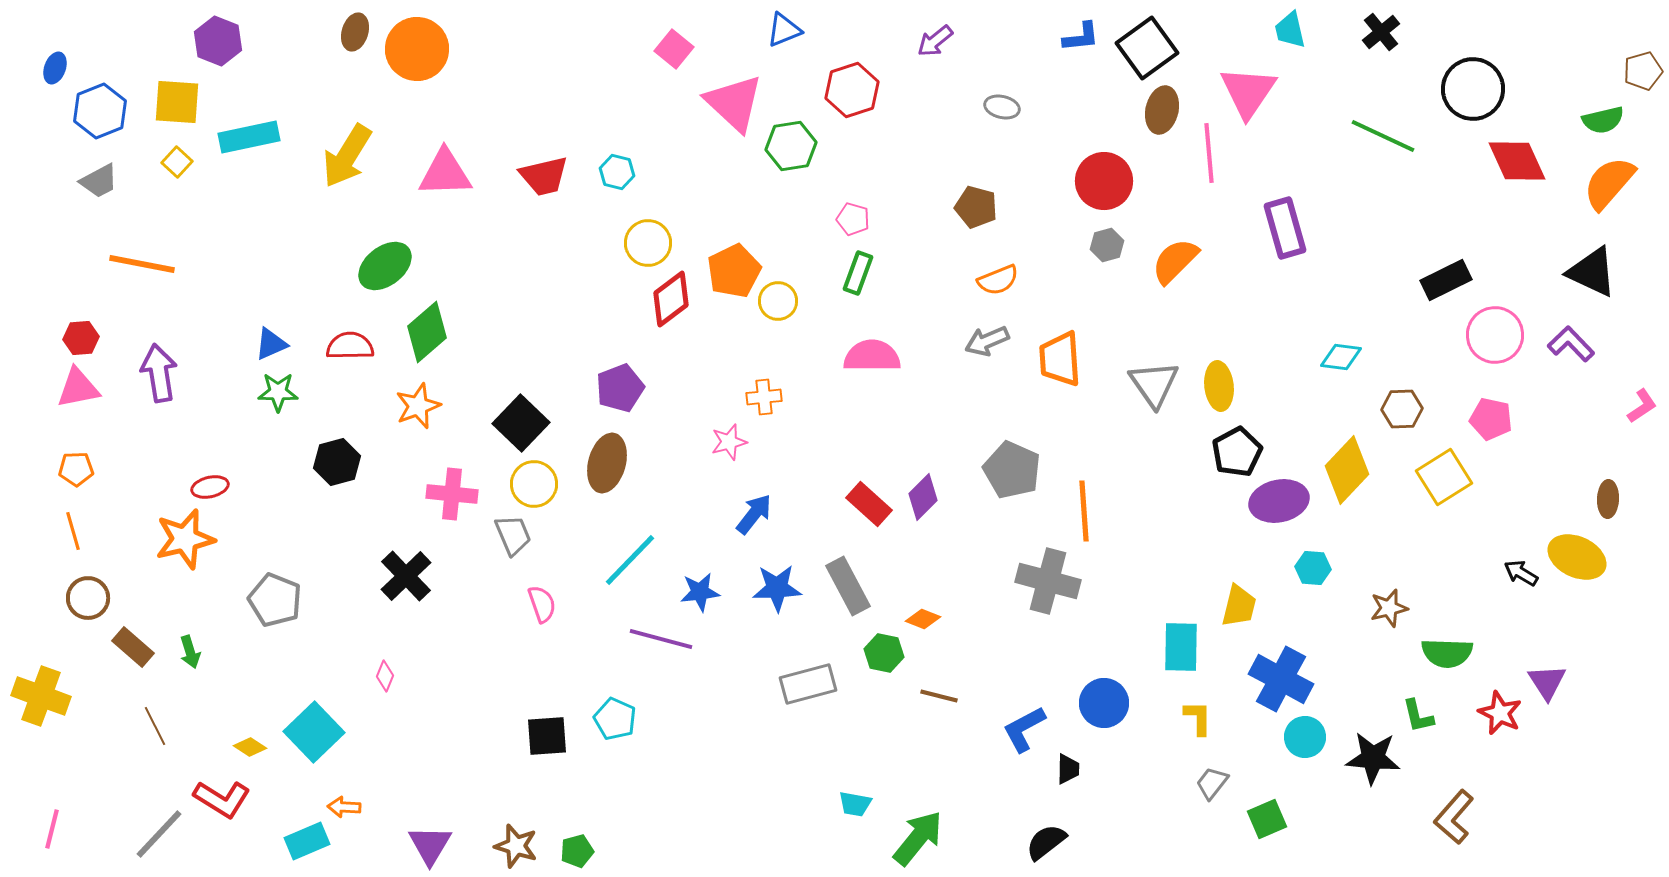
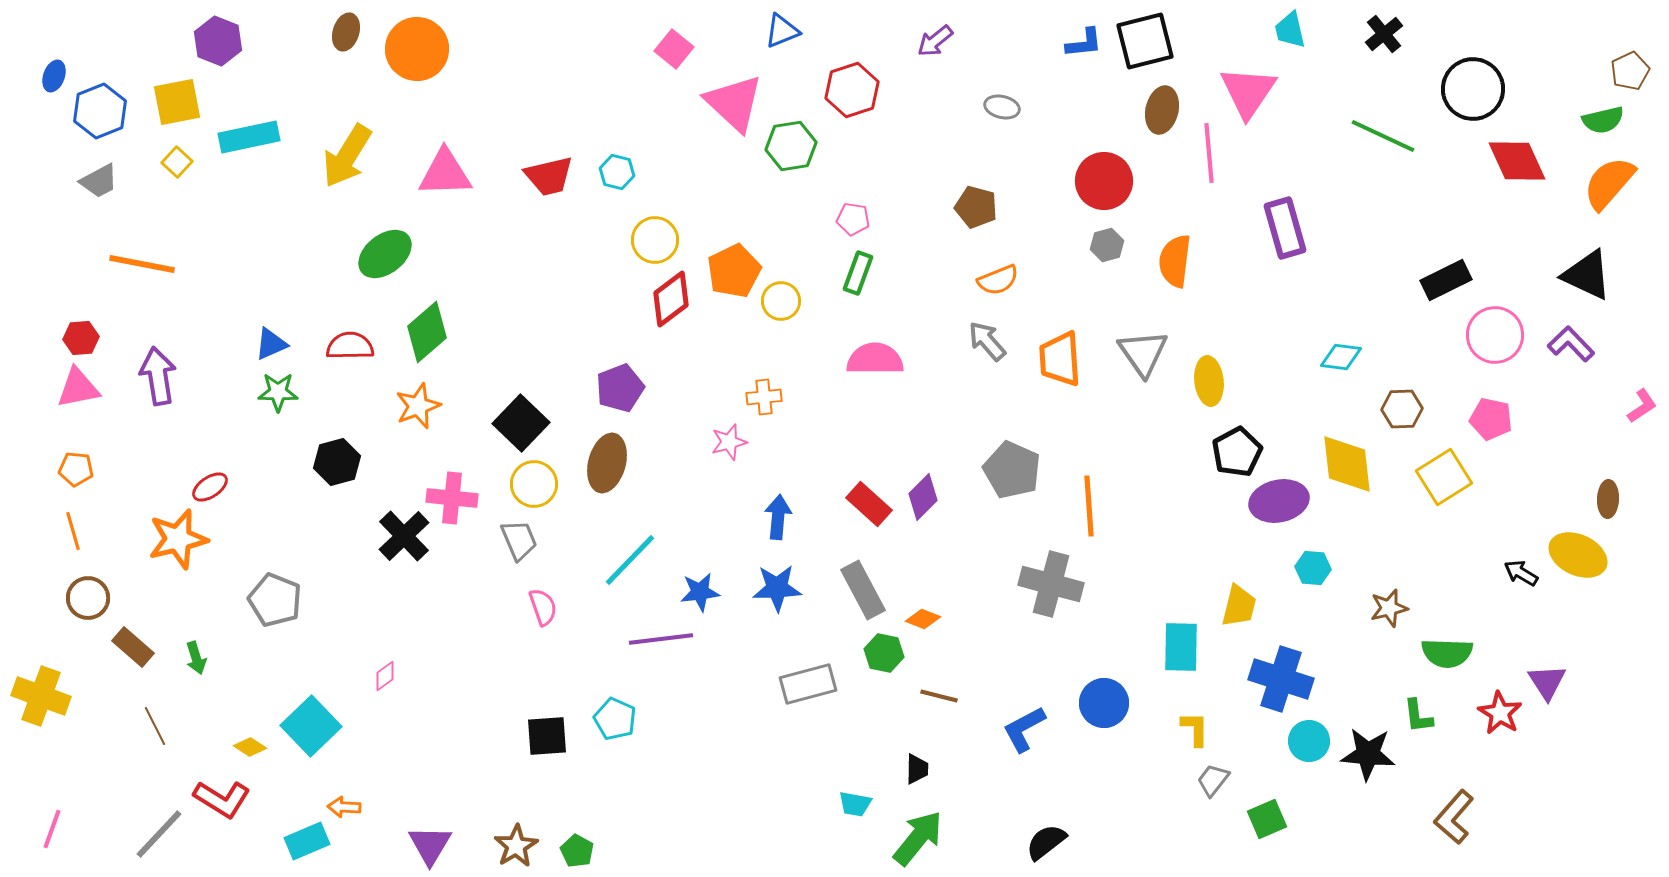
blue triangle at (784, 30): moved 2 px left, 1 px down
brown ellipse at (355, 32): moved 9 px left
black cross at (1381, 32): moved 3 px right, 2 px down
blue L-shape at (1081, 37): moved 3 px right, 6 px down
black square at (1147, 48): moved 2 px left, 7 px up; rotated 22 degrees clockwise
blue ellipse at (55, 68): moved 1 px left, 8 px down
brown pentagon at (1643, 71): moved 13 px left; rotated 9 degrees counterclockwise
yellow square at (177, 102): rotated 15 degrees counterclockwise
red trapezoid at (544, 176): moved 5 px right
pink pentagon at (853, 219): rotated 8 degrees counterclockwise
yellow circle at (648, 243): moved 7 px right, 3 px up
orange semicircle at (1175, 261): rotated 38 degrees counterclockwise
green ellipse at (385, 266): moved 12 px up
black triangle at (1592, 272): moved 5 px left, 3 px down
yellow circle at (778, 301): moved 3 px right
gray arrow at (987, 341): rotated 72 degrees clockwise
pink semicircle at (872, 356): moved 3 px right, 3 px down
purple arrow at (159, 373): moved 1 px left, 3 px down
gray triangle at (1154, 384): moved 11 px left, 31 px up
yellow ellipse at (1219, 386): moved 10 px left, 5 px up
orange pentagon at (76, 469): rotated 8 degrees clockwise
yellow diamond at (1347, 470): moved 6 px up; rotated 50 degrees counterclockwise
red ellipse at (210, 487): rotated 21 degrees counterclockwise
pink cross at (452, 494): moved 4 px down
orange line at (1084, 511): moved 5 px right, 5 px up
blue arrow at (754, 514): moved 24 px right, 3 px down; rotated 33 degrees counterclockwise
gray trapezoid at (513, 535): moved 6 px right, 5 px down
orange star at (185, 539): moved 7 px left
yellow ellipse at (1577, 557): moved 1 px right, 2 px up
black cross at (406, 576): moved 2 px left, 40 px up
gray cross at (1048, 581): moved 3 px right, 3 px down
gray rectangle at (848, 586): moved 15 px right, 4 px down
pink semicircle at (542, 604): moved 1 px right, 3 px down
purple line at (661, 639): rotated 22 degrees counterclockwise
green arrow at (190, 652): moved 6 px right, 6 px down
pink diamond at (385, 676): rotated 32 degrees clockwise
blue cross at (1281, 679): rotated 10 degrees counterclockwise
red star at (1500, 713): rotated 6 degrees clockwise
green L-shape at (1418, 716): rotated 6 degrees clockwise
yellow L-shape at (1198, 718): moved 3 px left, 11 px down
cyan square at (314, 732): moved 3 px left, 6 px up
cyan circle at (1305, 737): moved 4 px right, 4 px down
black star at (1373, 758): moved 5 px left, 4 px up
black trapezoid at (1068, 769): moved 151 px left
gray trapezoid at (1212, 783): moved 1 px right, 3 px up
pink line at (52, 829): rotated 6 degrees clockwise
brown star at (516, 846): rotated 24 degrees clockwise
green pentagon at (577, 851): rotated 28 degrees counterclockwise
